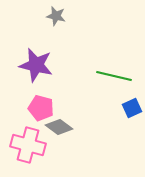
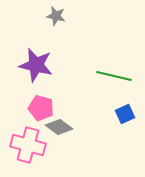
blue square: moved 7 px left, 6 px down
